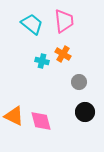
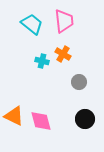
black circle: moved 7 px down
